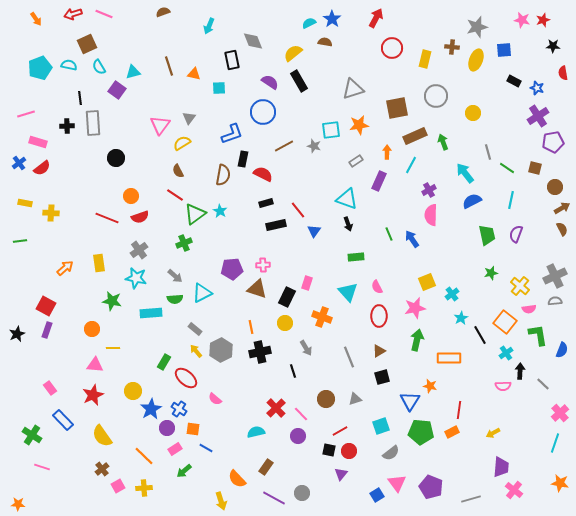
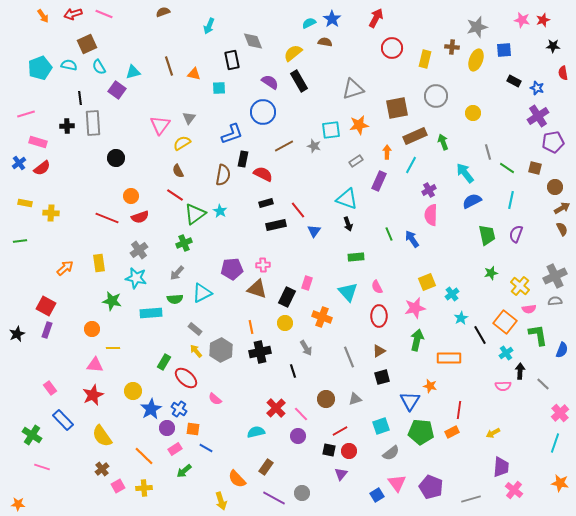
orange arrow at (36, 19): moved 7 px right, 3 px up
gray arrow at (175, 276): moved 2 px right, 3 px up; rotated 91 degrees clockwise
